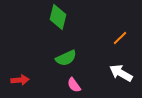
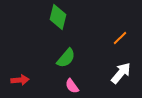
green semicircle: rotated 25 degrees counterclockwise
white arrow: rotated 100 degrees clockwise
pink semicircle: moved 2 px left, 1 px down
